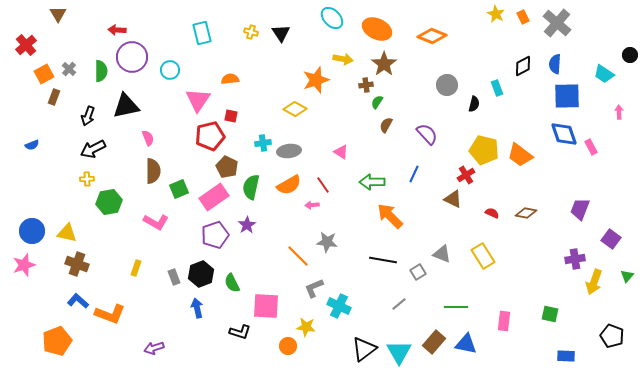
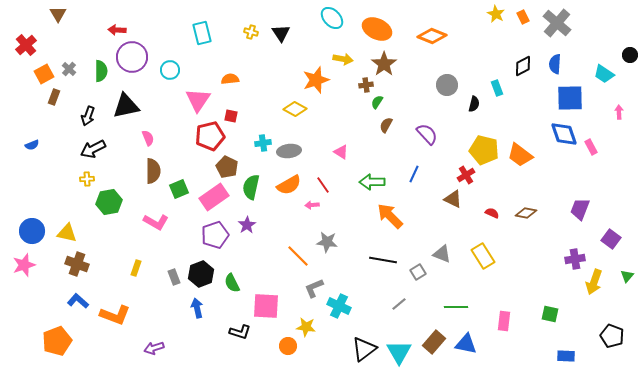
blue square at (567, 96): moved 3 px right, 2 px down
orange L-shape at (110, 314): moved 5 px right, 1 px down
